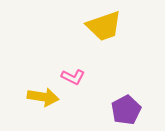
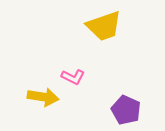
purple pentagon: rotated 20 degrees counterclockwise
